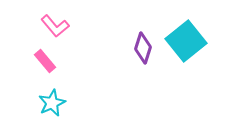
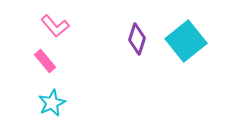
purple diamond: moved 6 px left, 9 px up
